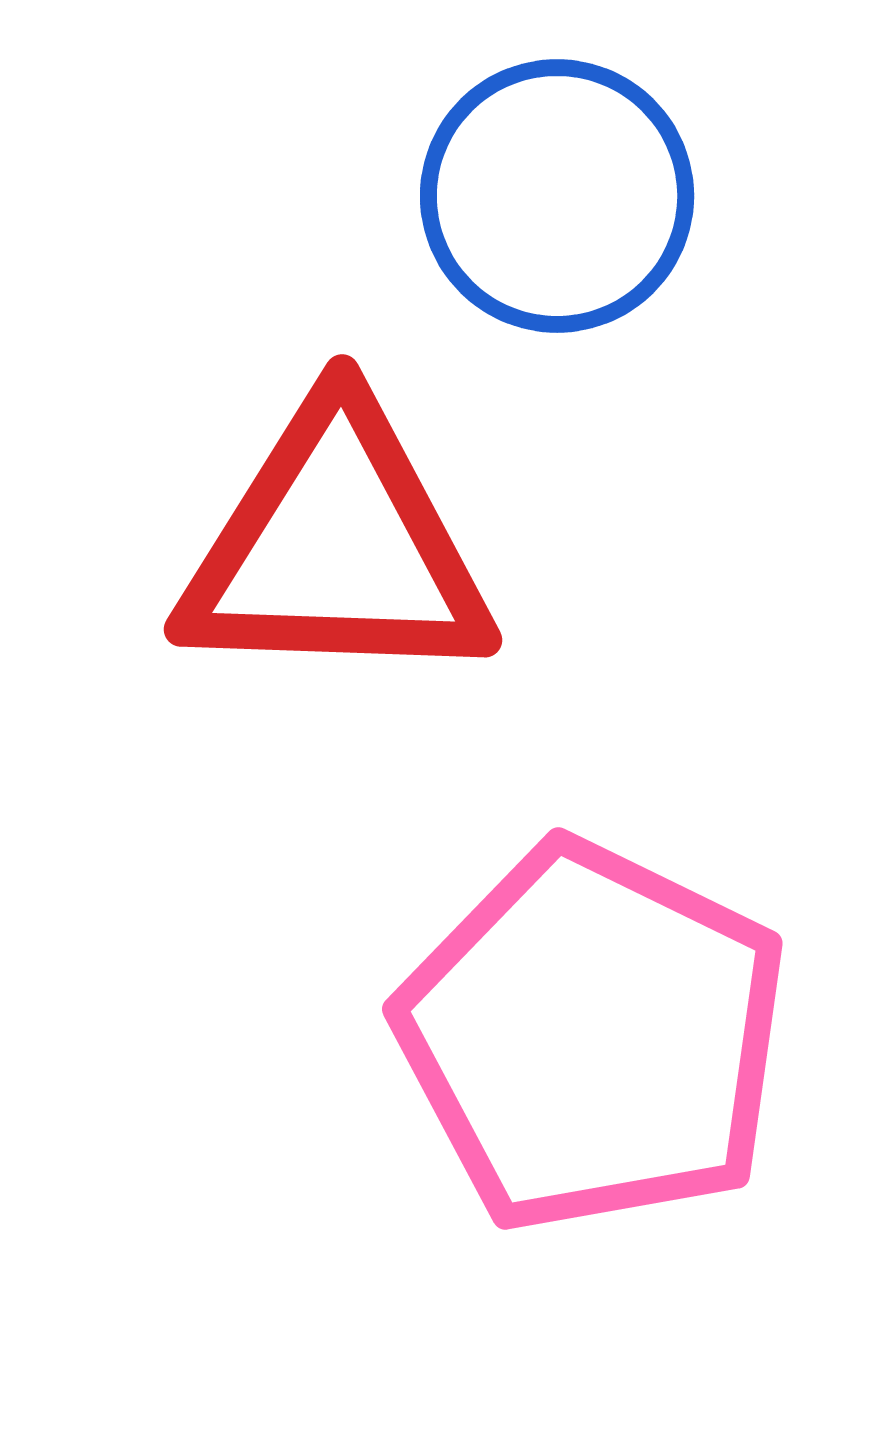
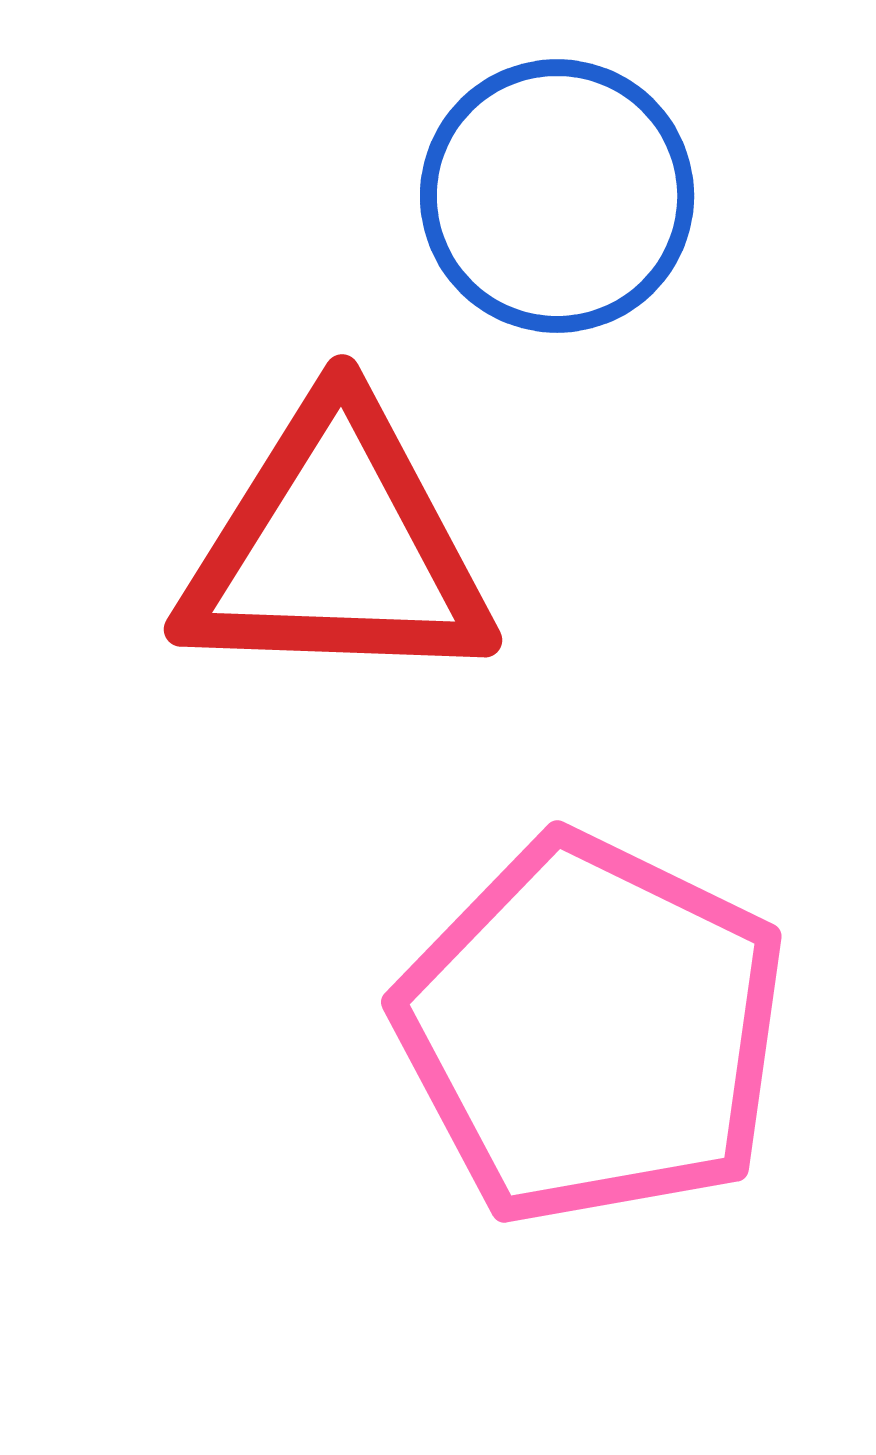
pink pentagon: moved 1 px left, 7 px up
